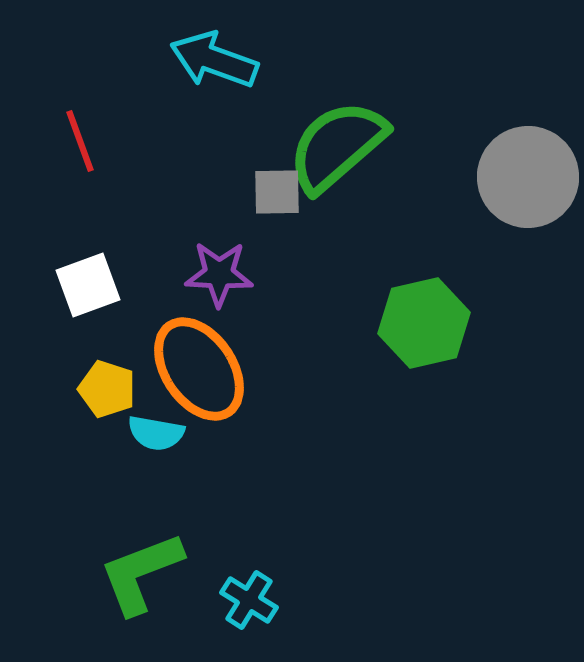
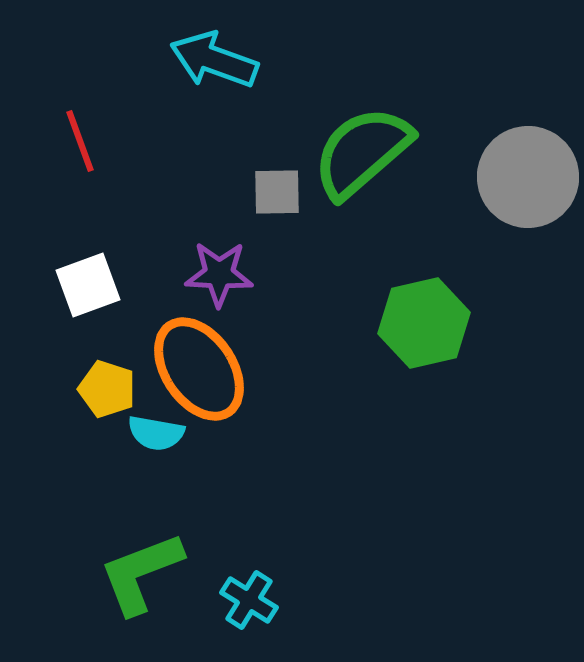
green semicircle: moved 25 px right, 6 px down
